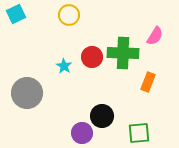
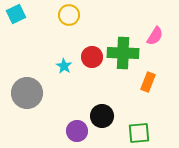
purple circle: moved 5 px left, 2 px up
